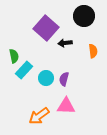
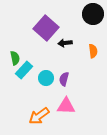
black circle: moved 9 px right, 2 px up
green semicircle: moved 1 px right, 2 px down
